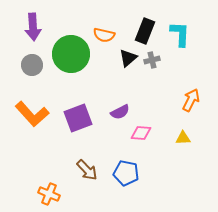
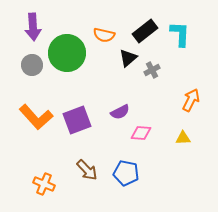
black rectangle: rotated 30 degrees clockwise
green circle: moved 4 px left, 1 px up
gray cross: moved 10 px down; rotated 14 degrees counterclockwise
orange L-shape: moved 4 px right, 3 px down
purple square: moved 1 px left, 2 px down
orange cross: moved 5 px left, 10 px up
